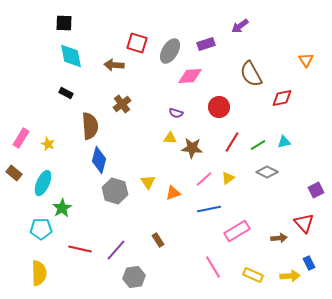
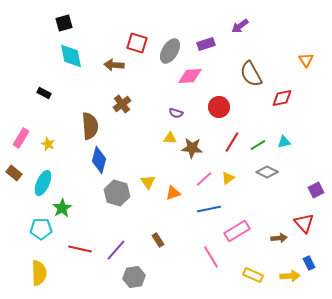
black square at (64, 23): rotated 18 degrees counterclockwise
black rectangle at (66, 93): moved 22 px left
gray hexagon at (115, 191): moved 2 px right, 2 px down
pink line at (213, 267): moved 2 px left, 10 px up
